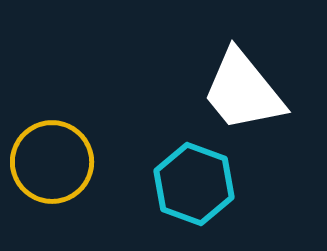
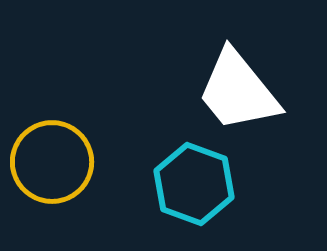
white trapezoid: moved 5 px left
